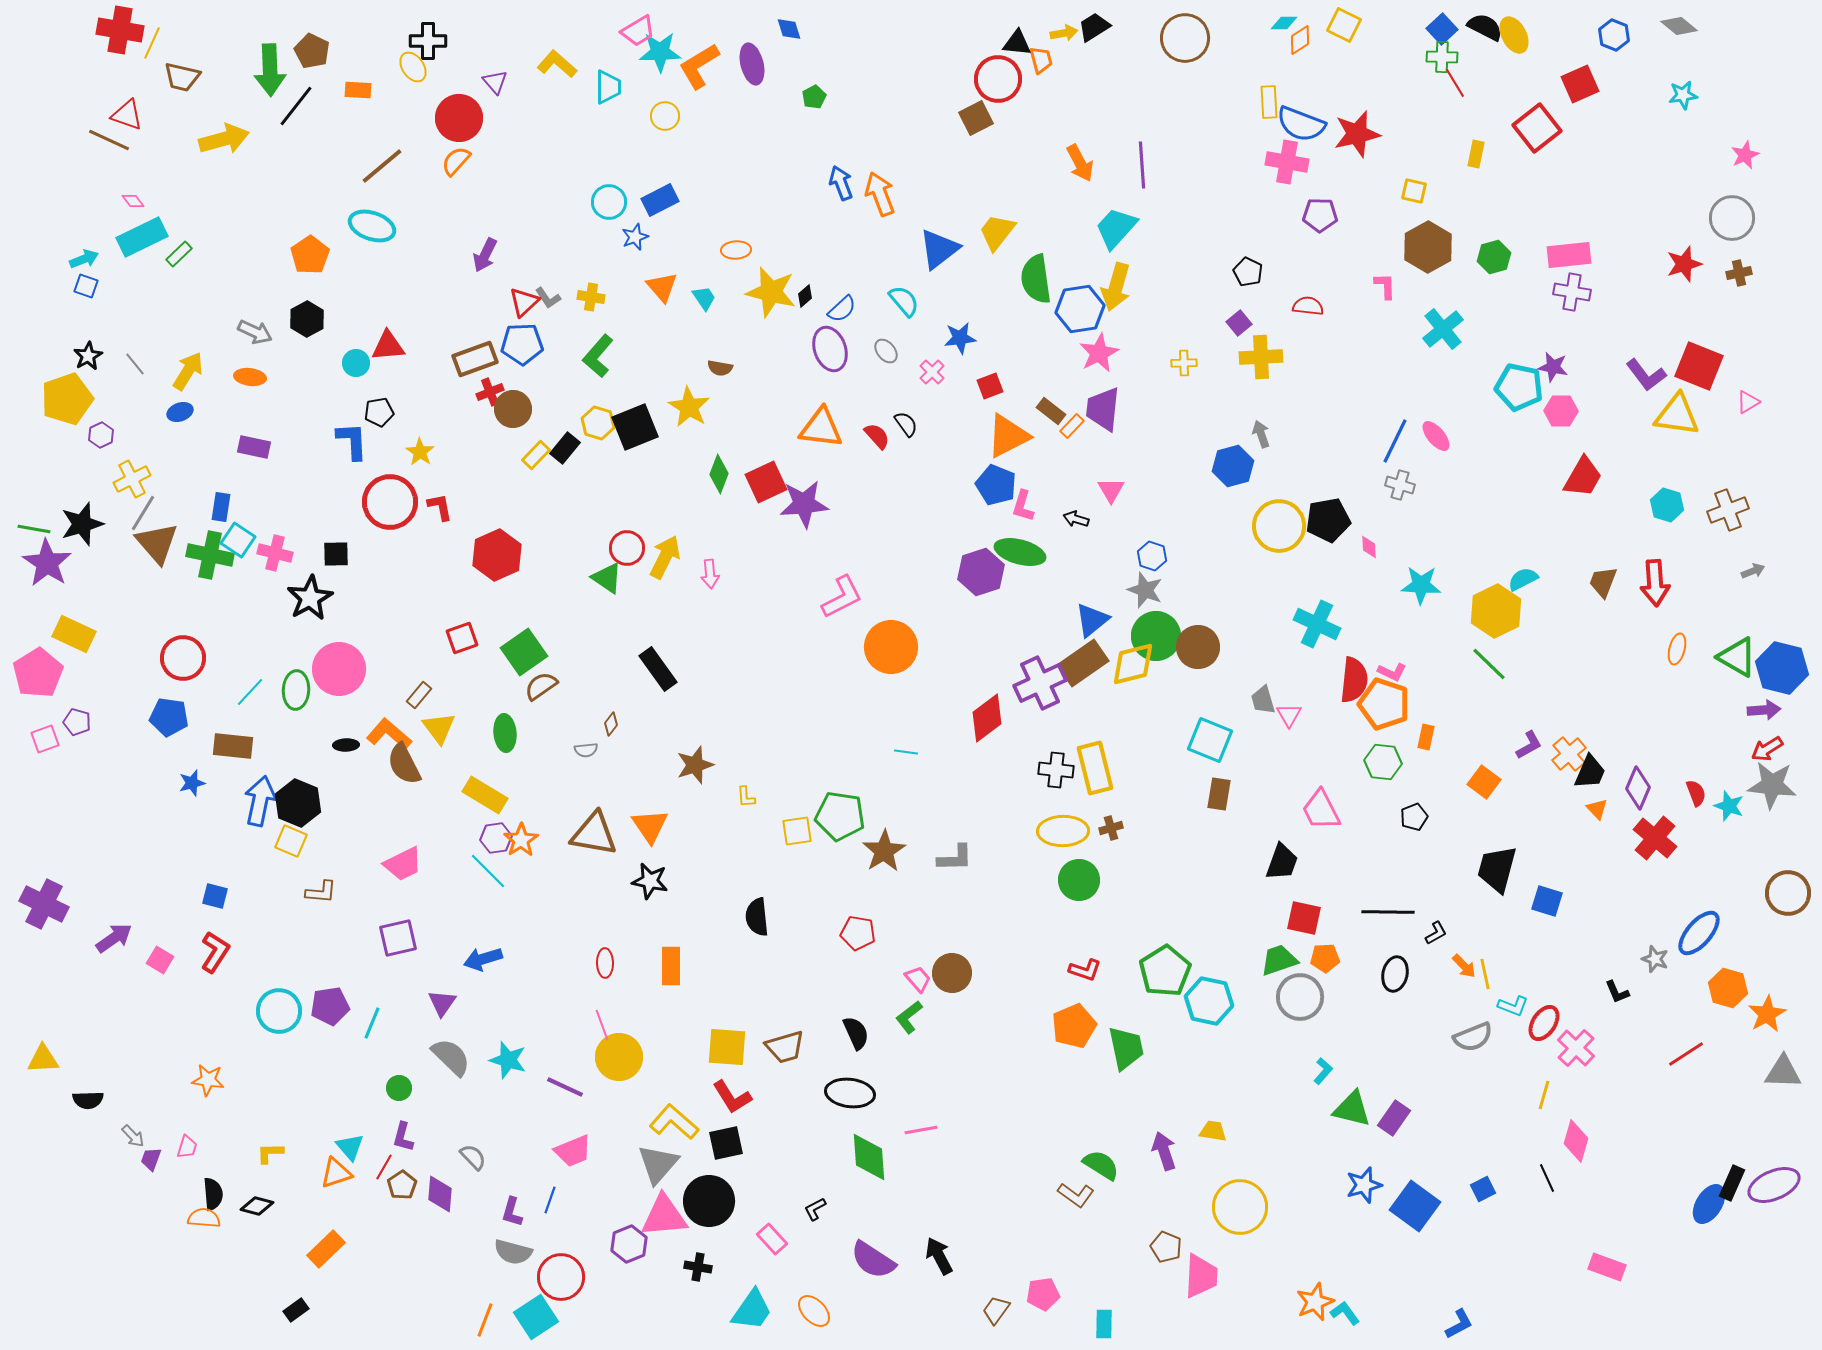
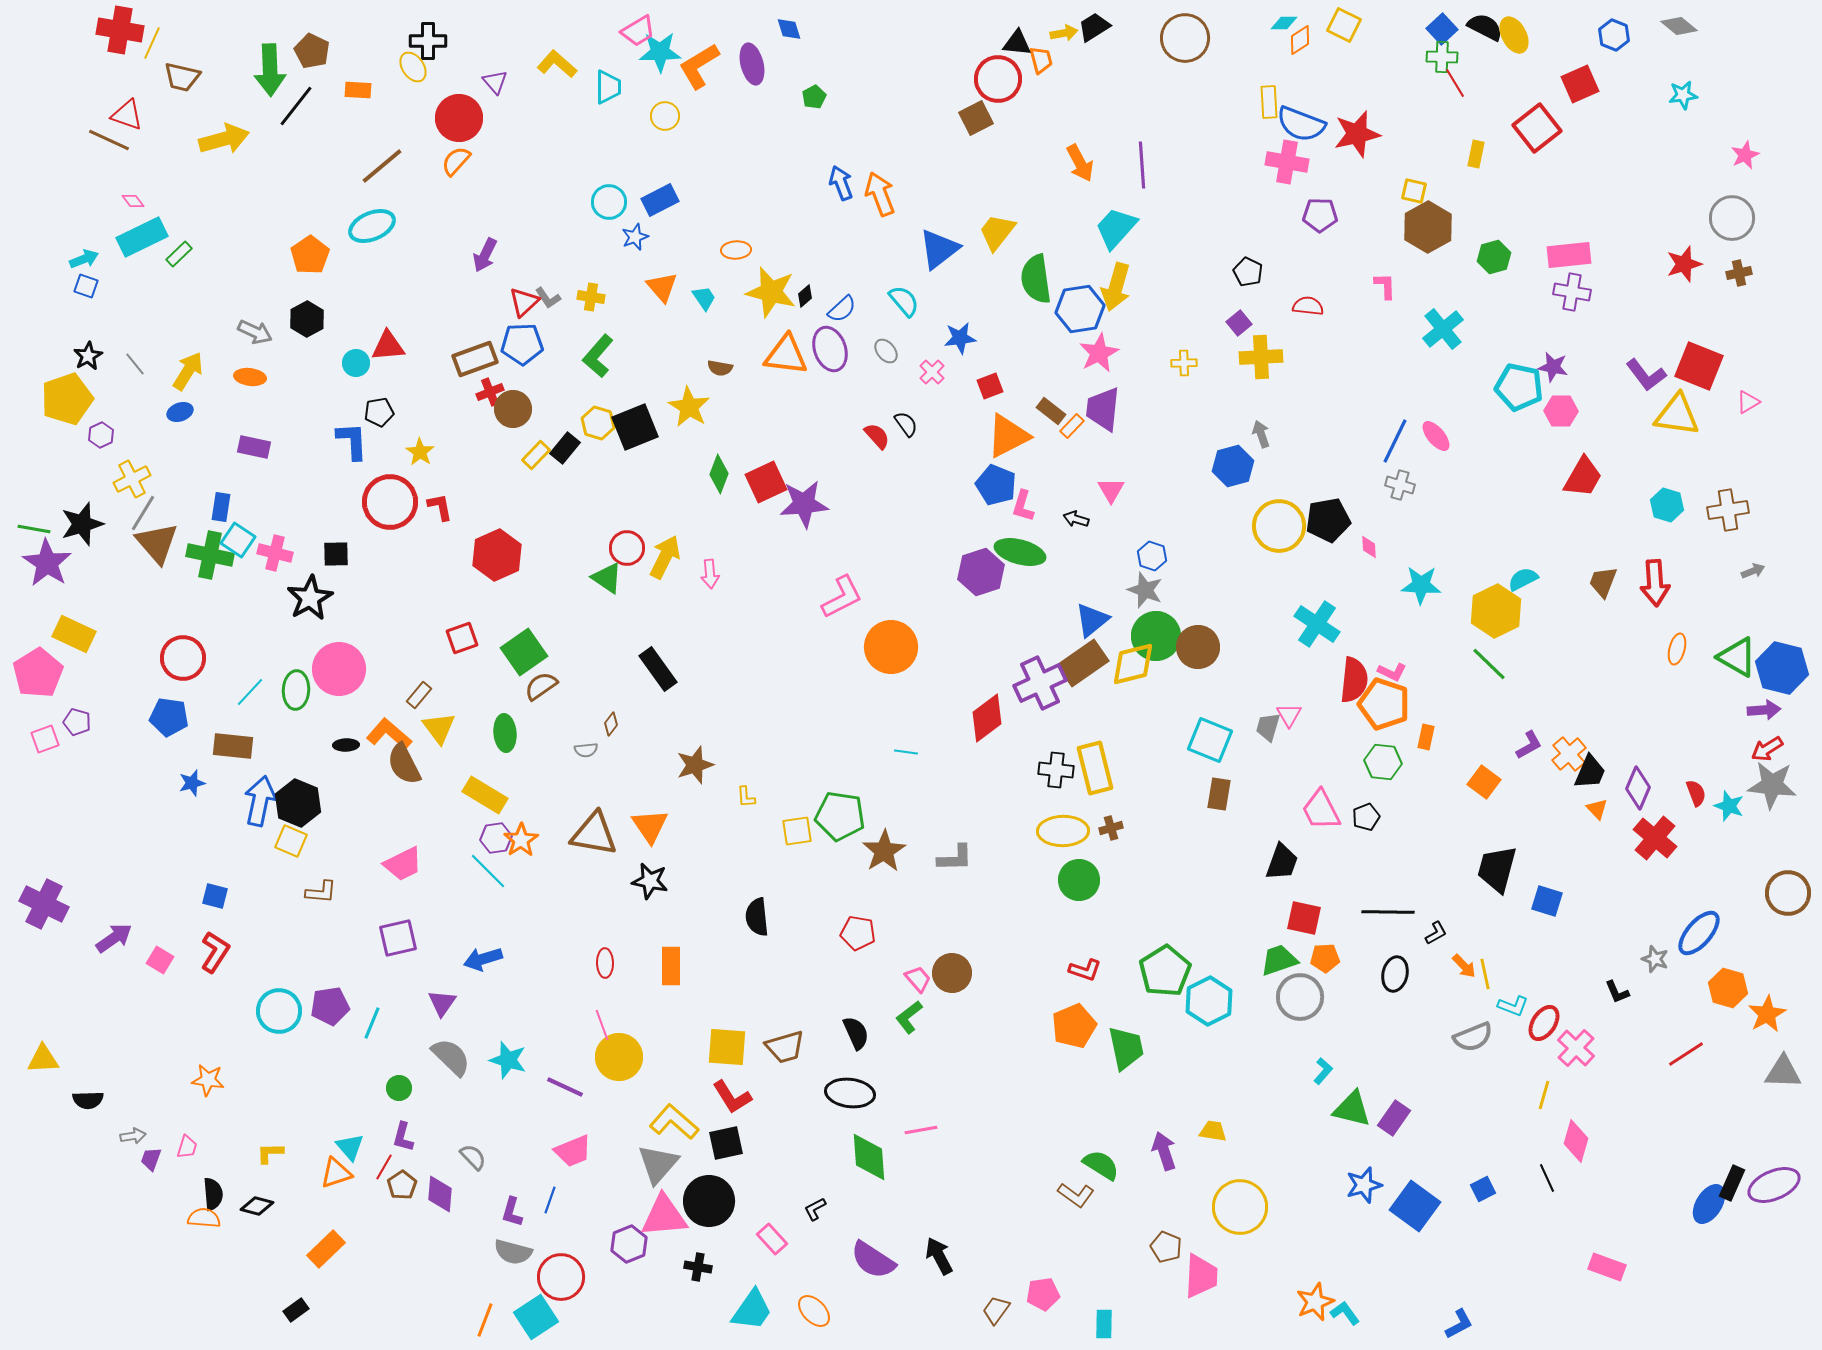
cyan ellipse at (372, 226): rotated 42 degrees counterclockwise
brown hexagon at (1428, 247): moved 20 px up
orange triangle at (821, 428): moved 35 px left, 73 px up
brown cross at (1728, 510): rotated 12 degrees clockwise
cyan cross at (1317, 624): rotated 9 degrees clockwise
gray trapezoid at (1263, 700): moved 5 px right, 27 px down; rotated 32 degrees clockwise
black pentagon at (1414, 817): moved 48 px left
cyan hexagon at (1209, 1001): rotated 21 degrees clockwise
gray arrow at (133, 1136): rotated 55 degrees counterclockwise
